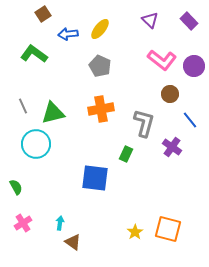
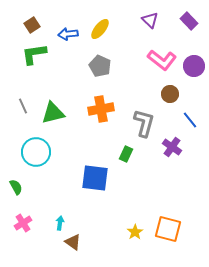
brown square: moved 11 px left, 11 px down
green L-shape: rotated 44 degrees counterclockwise
cyan circle: moved 8 px down
